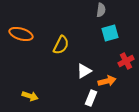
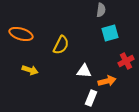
white triangle: rotated 35 degrees clockwise
yellow arrow: moved 26 px up
